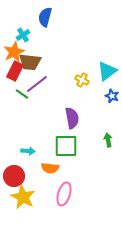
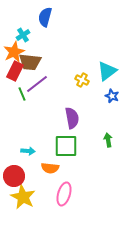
green line: rotated 32 degrees clockwise
